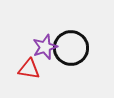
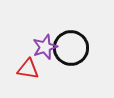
red triangle: moved 1 px left
